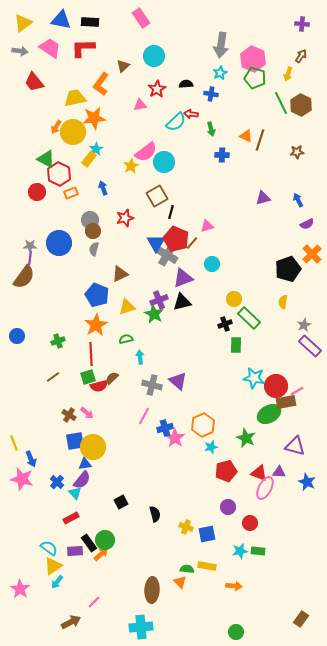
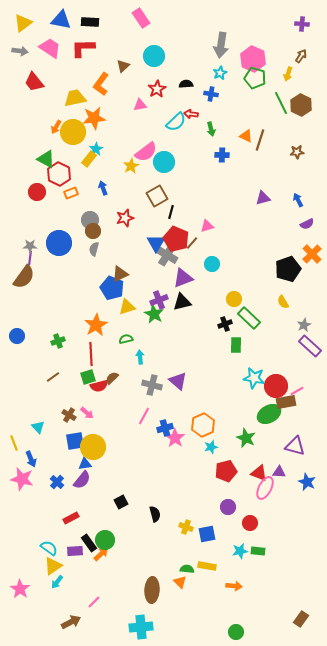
blue pentagon at (97, 295): moved 15 px right, 7 px up
yellow semicircle at (283, 302): rotated 40 degrees counterclockwise
cyan triangle at (75, 493): moved 37 px left, 66 px up
